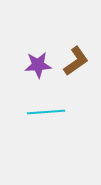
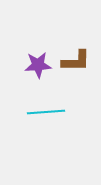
brown L-shape: rotated 36 degrees clockwise
